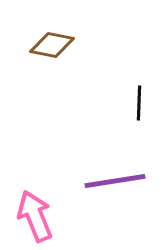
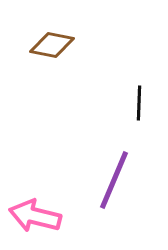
purple line: moved 1 px left, 1 px up; rotated 58 degrees counterclockwise
pink arrow: rotated 54 degrees counterclockwise
